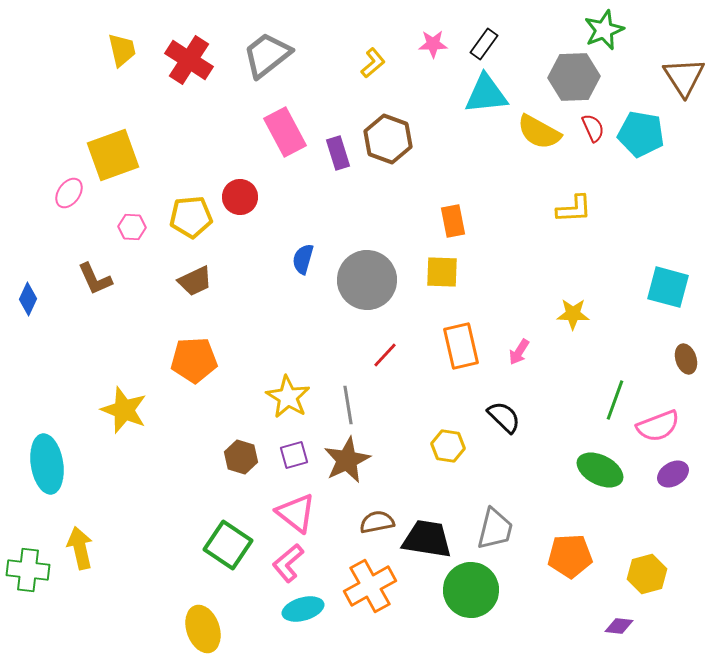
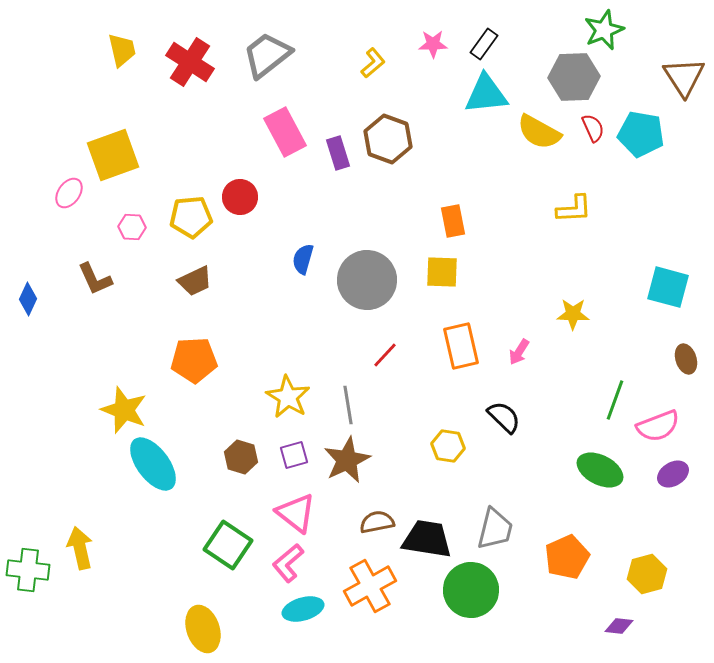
red cross at (189, 60): moved 1 px right, 2 px down
cyan ellipse at (47, 464): moved 106 px right; rotated 28 degrees counterclockwise
orange pentagon at (570, 556): moved 3 px left, 1 px down; rotated 21 degrees counterclockwise
